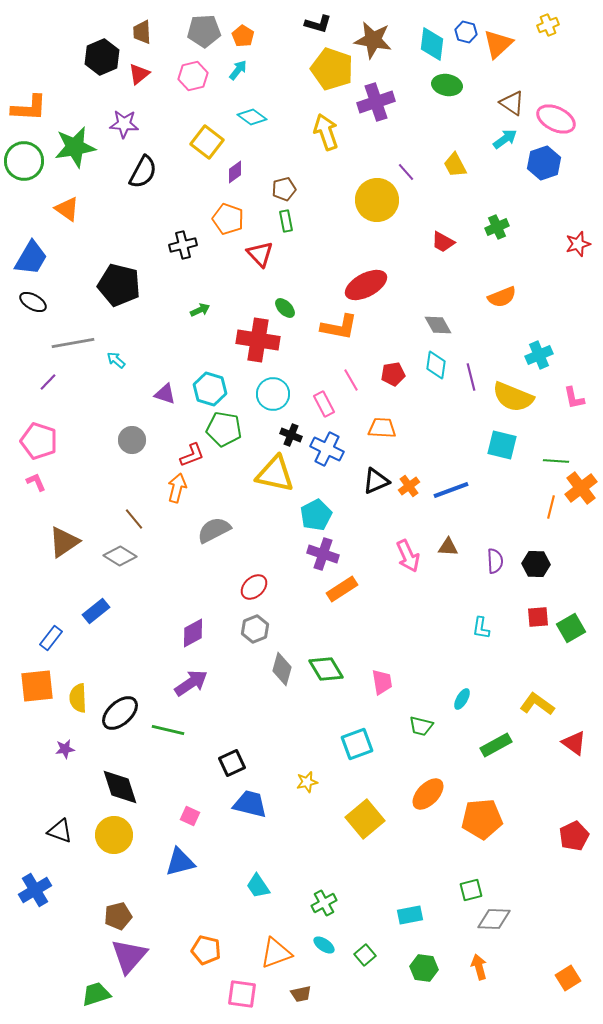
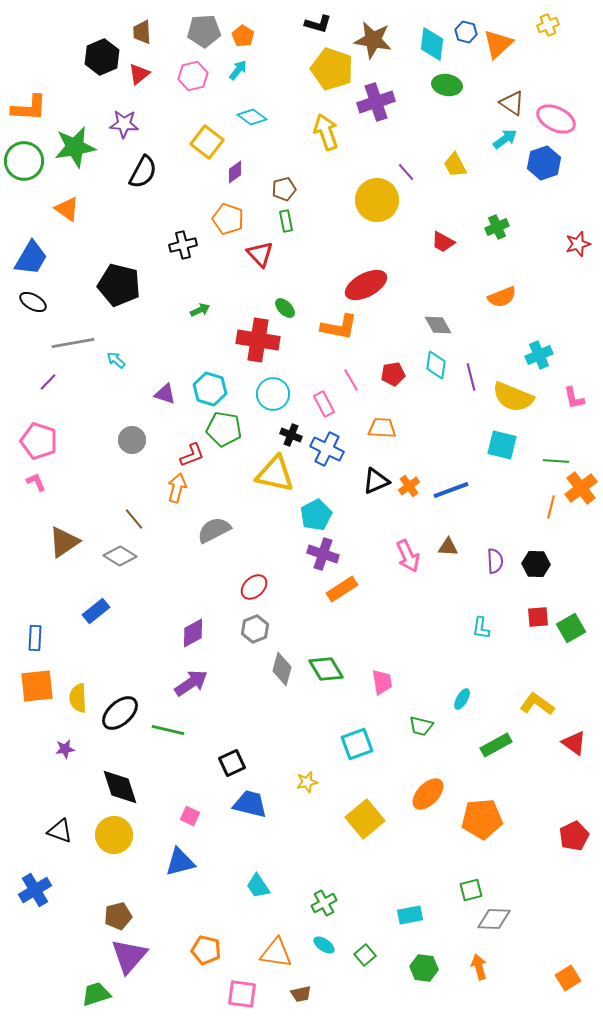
blue rectangle at (51, 638): moved 16 px left; rotated 35 degrees counterclockwise
orange triangle at (276, 953): rotated 28 degrees clockwise
